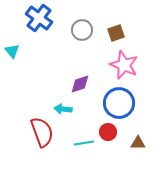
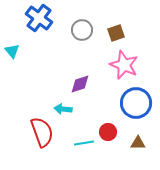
blue circle: moved 17 px right
